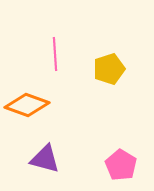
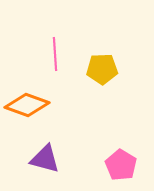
yellow pentagon: moved 7 px left; rotated 16 degrees clockwise
